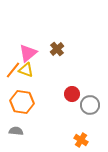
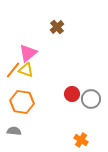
brown cross: moved 22 px up
gray circle: moved 1 px right, 6 px up
gray semicircle: moved 2 px left
